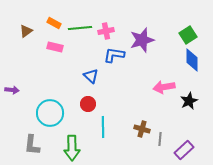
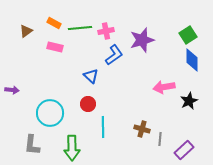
blue L-shape: rotated 135 degrees clockwise
